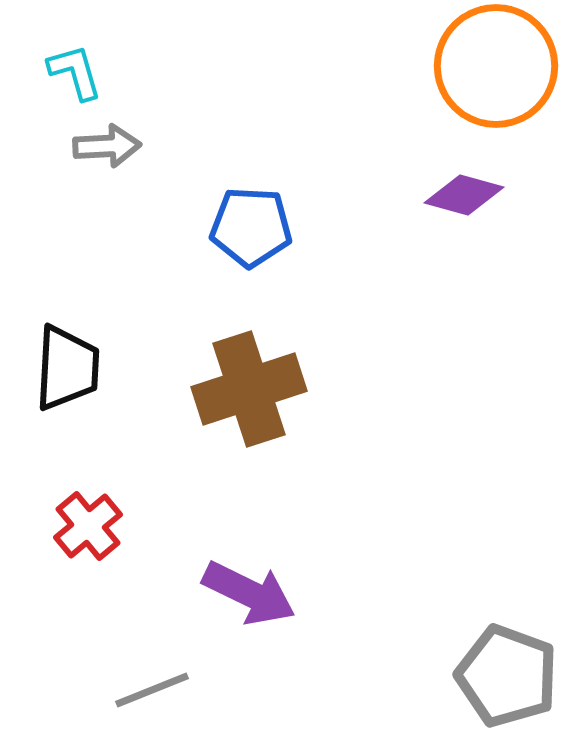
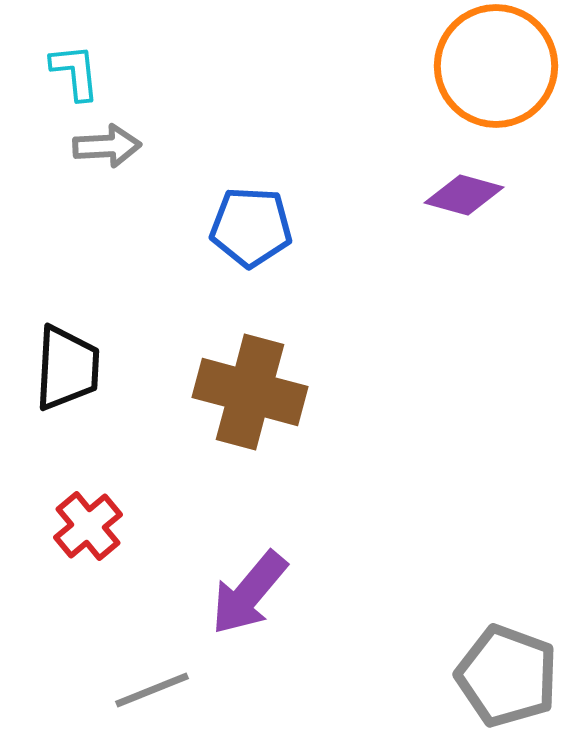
cyan L-shape: rotated 10 degrees clockwise
brown cross: moved 1 px right, 3 px down; rotated 33 degrees clockwise
purple arrow: rotated 104 degrees clockwise
